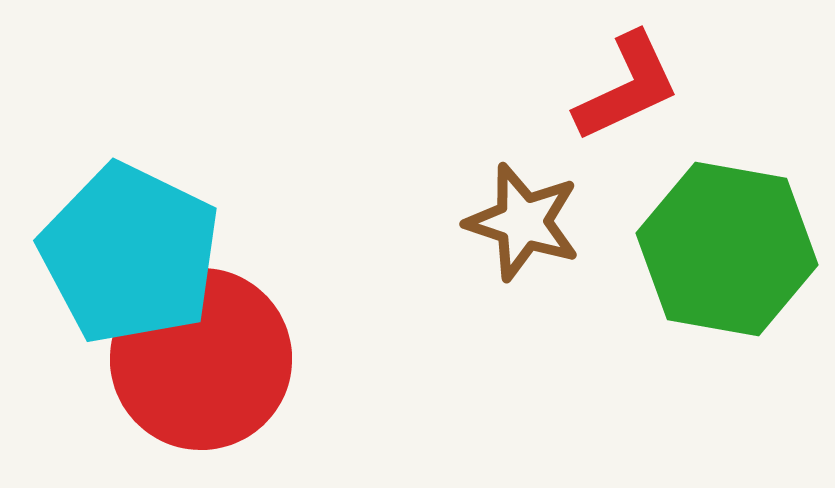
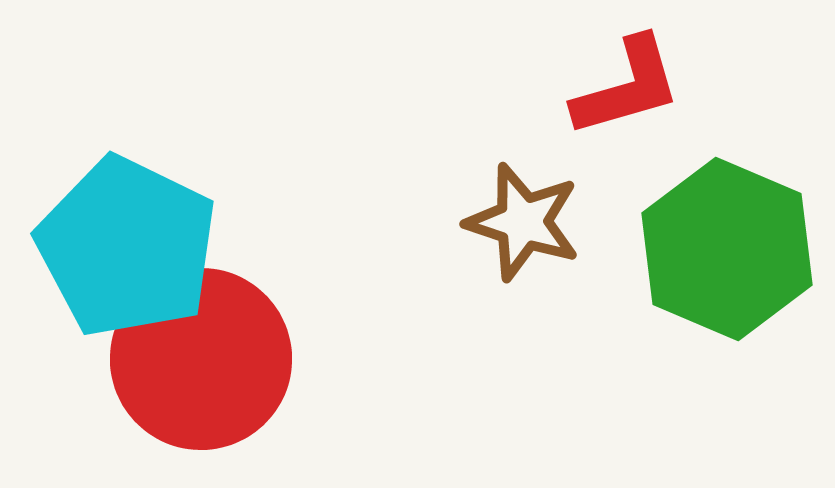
red L-shape: rotated 9 degrees clockwise
green hexagon: rotated 13 degrees clockwise
cyan pentagon: moved 3 px left, 7 px up
